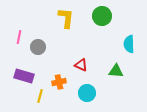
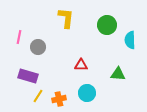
green circle: moved 5 px right, 9 px down
cyan semicircle: moved 1 px right, 4 px up
red triangle: rotated 24 degrees counterclockwise
green triangle: moved 2 px right, 3 px down
purple rectangle: moved 4 px right
orange cross: moved 17 px down
yellow line: moved 2 px left; rotated 16 degrees clockwise
